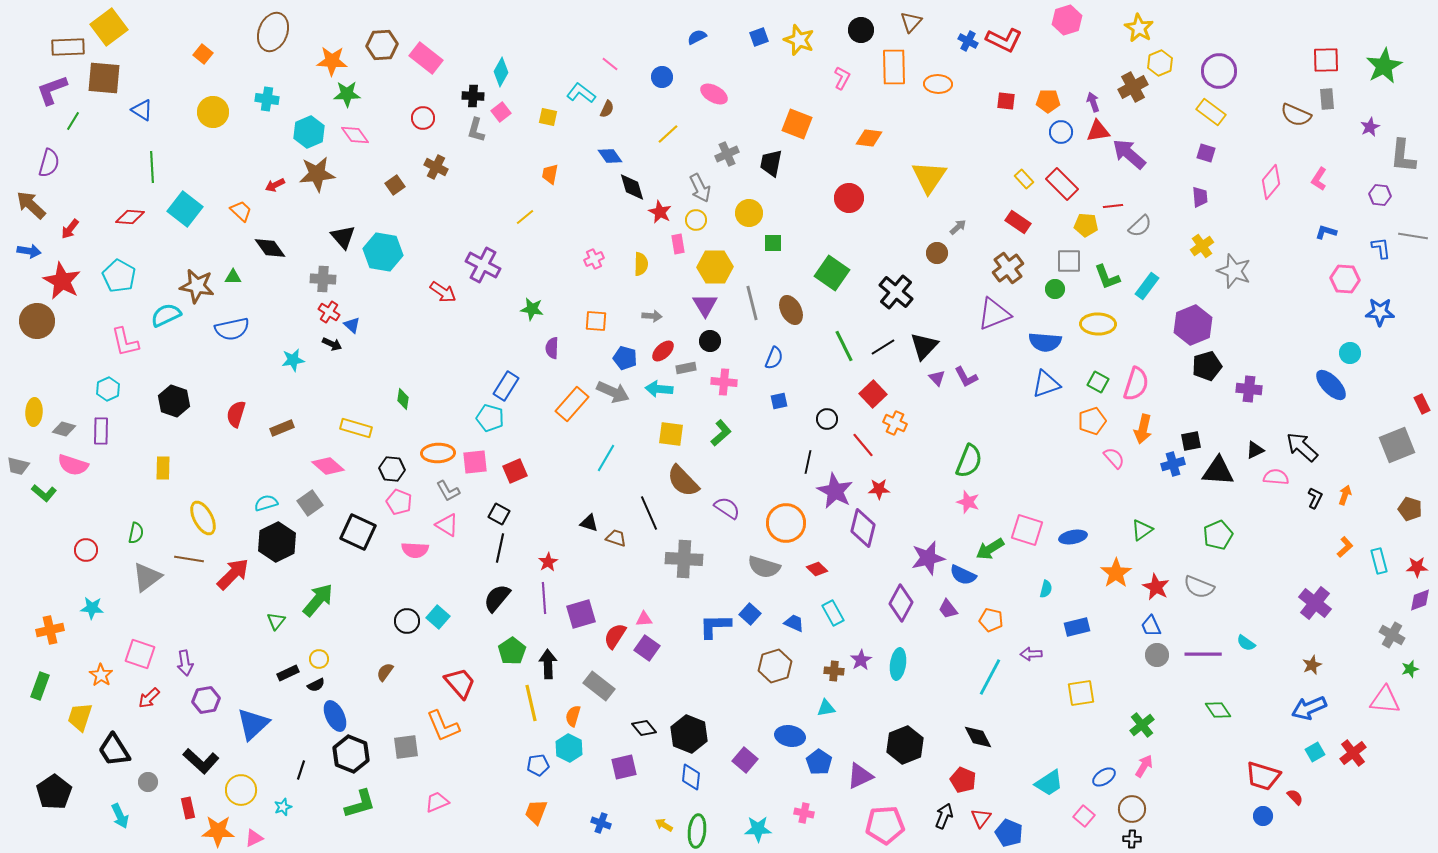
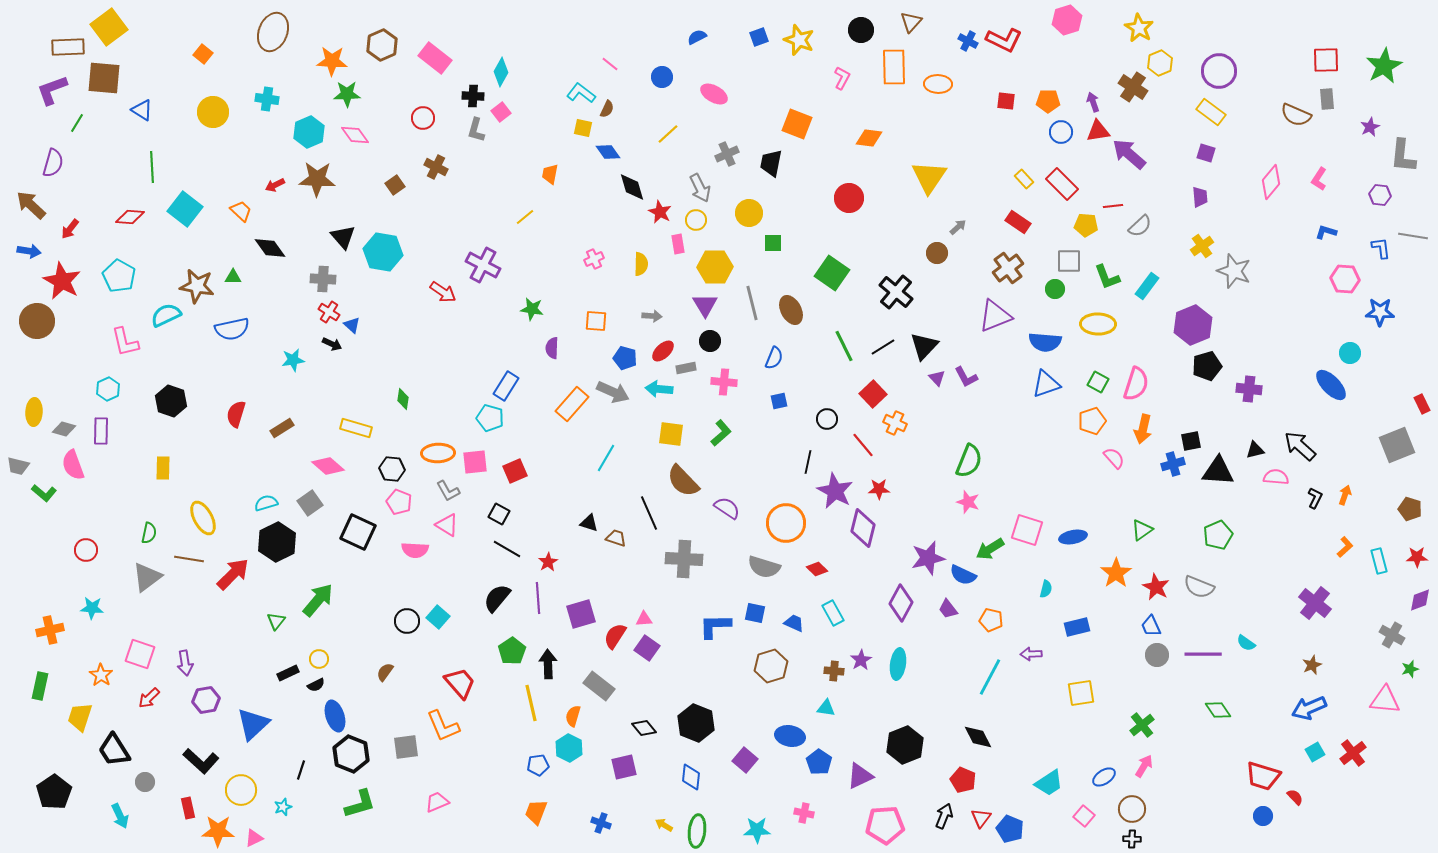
brown hexagon at (382, 45): rotated 20 degrees counterclockwise
pink rectangle at (426, 58): moved 9 px right
brown cross at (1133, 87): rotated 28 degrees counterclockwise
yellow square at (548, 117): moved 35 px right, 11 px down
green line at (73, 121): moved 4 px right, 2 px down
blue diamond at (610, 156): moved 2 px left, 4 px up
purple semicircle at (49, 163): moved 4 px right
brown star at (317, 174): moved 5 px down; rotated 9 degrees clockwise
purple triangle at (994, 314): moved 1 px right, 2 px down
black hexagon at (174, 401): moved 3 px left
brown rectangle at (282, 428): rotated 10 degrees counterclockwise
black arrow at (1302, 447): moved 2 px left, 1 px up
black triangle at (1255, 450): rotated 12 degrees clockwise
pink semicircle at (73, 465): rotated 52 degrees clockwise
green semicircle at (136, 533): moved 13 px right
black line at (500, 548): moved 7 px right, 1 px down; rotated 72 degrees counterclockwise
red star at (1417, 567): moved 10 px up
purple line at (544, 598): moved 6 px left
blue square at (750, 614): moved 5 px right, 1 px up; rotated 30 degrees counterclockwise
brown hexagon at (775, 666): moved 4 px left
green rectangle at (40, 686): rotated 8 degrees counterclockwise
cyan triangle at (826, 708): rotated 18 degrees clockwise
blue ellipse at (335, 716): rotated 8 degrees clockwise
black hexagon at (689, 734): moved 7 px right, 11 px up
gray circle at (148, 782): moved 3 px left
cyan star at (758, 829): moved 1 px left, 1 px down
blue pentagon at (1009, 833): moved 1 px right, 4 px up
